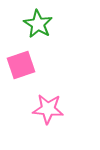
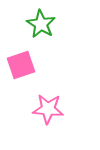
green star: moved 3 px right
